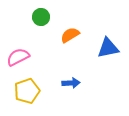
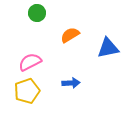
green circle: moved 4 px left, 4 px up
pink semicircle: moved 12 px right, 5 px down
